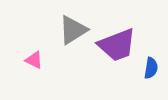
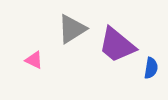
gray triangle: moved 1 px left, 1 px up
purple trapezoid: rotated 60 degrees clockwise
